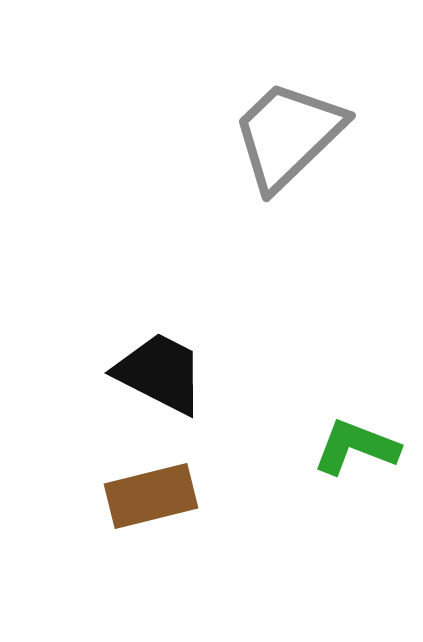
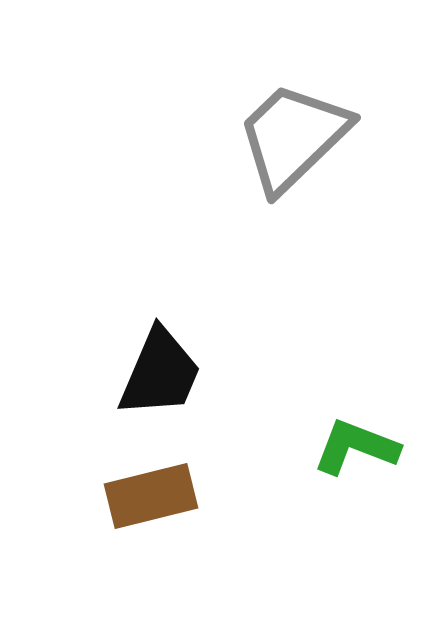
gray trapezoid: moved 5 px right, 2 px down
black trapezoid: rotated 86 degrees clockwise
